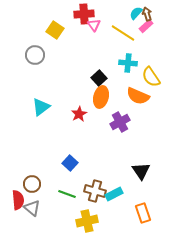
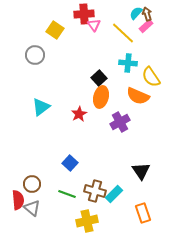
yellow line: rotated 10 degrees clockwise
cyan rectangle: rotated 18 degrees counterclockwise
